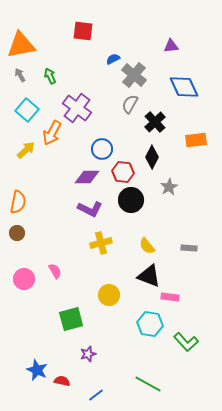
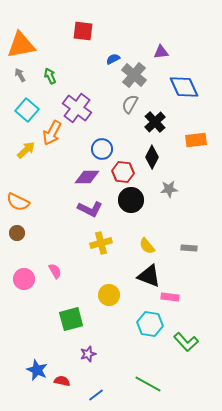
purple triangle: moved 10 px left, 6 px down
gray star: moved 2 px down; rotated 24 degrees clockwise
orange semicircle: rotated 105 degrees clockwise
